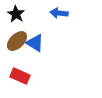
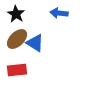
brown ellipse: moved 2 px up
red rectangle: moved 3 px left, 6 px up; rotated 30 degrees counterclockwise
